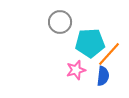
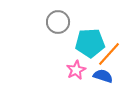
gray circle: moved 2 px left
pink star: rotated 12 degrees counterclockwise
blue semicircle: rotated 78 degrees counterclockwise
